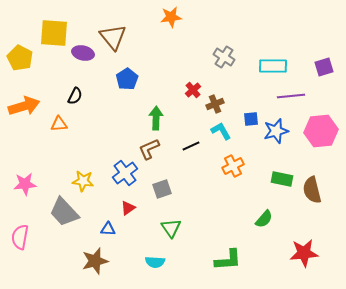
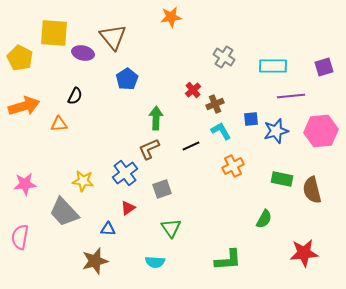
green semicircle: rotated 12 degrees counterclockwise
